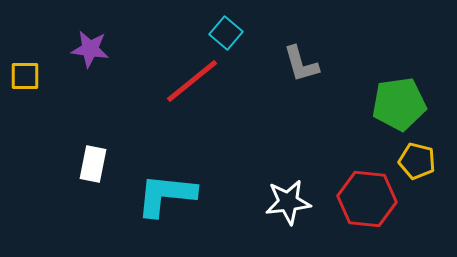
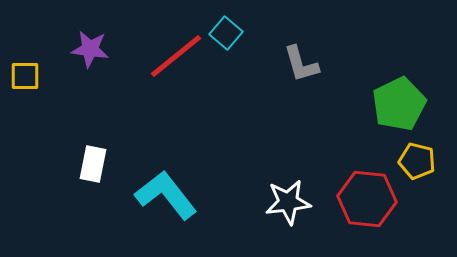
red line: moved 16 px left, 25 px up
green pentagon: rotated 18 degrees counterclockwise
cyan L-shape: rotated 46 degrees clockwise
